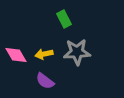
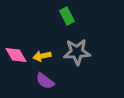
green rectangle: moved 3 px right, 3 px up
yellow arrow: moved 2 px left, 2 px down
